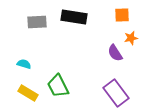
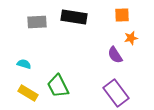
purple semicircle: moved 2 px down
